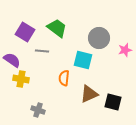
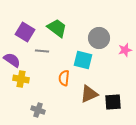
black square: rotated 18 degrees counterclockwise
